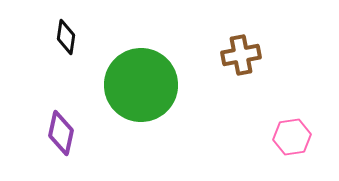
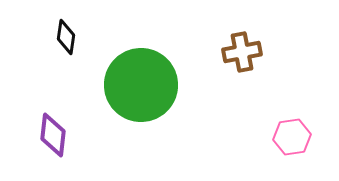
brown cross: moved 1 px right, 3 px up
purple diamond: moved 8 px left, 2 px down; rotated 6 degrees counterclockwise
